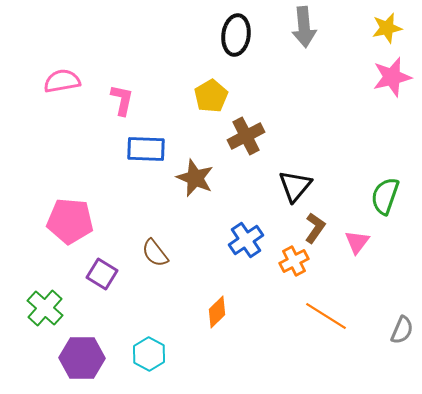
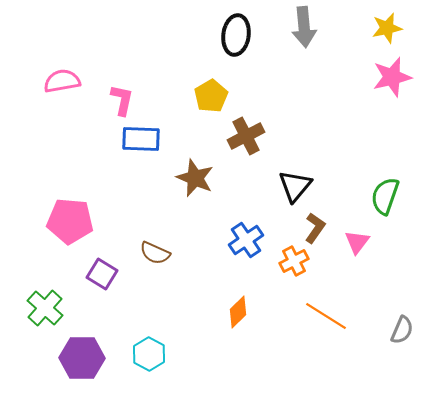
blue rectangle: moved 5 px left, 10 px up
brown semicircle: rotated 28 degrees counterclockwise
orange diamond: moved 21 px right
